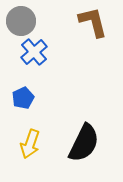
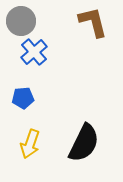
blue pentagon: rotated 20 degrees clockwise
